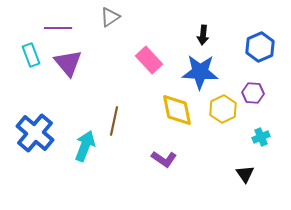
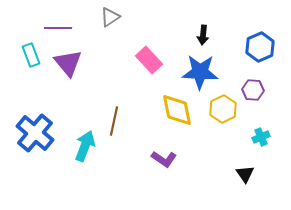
purple hexagon: moved 3 px up
